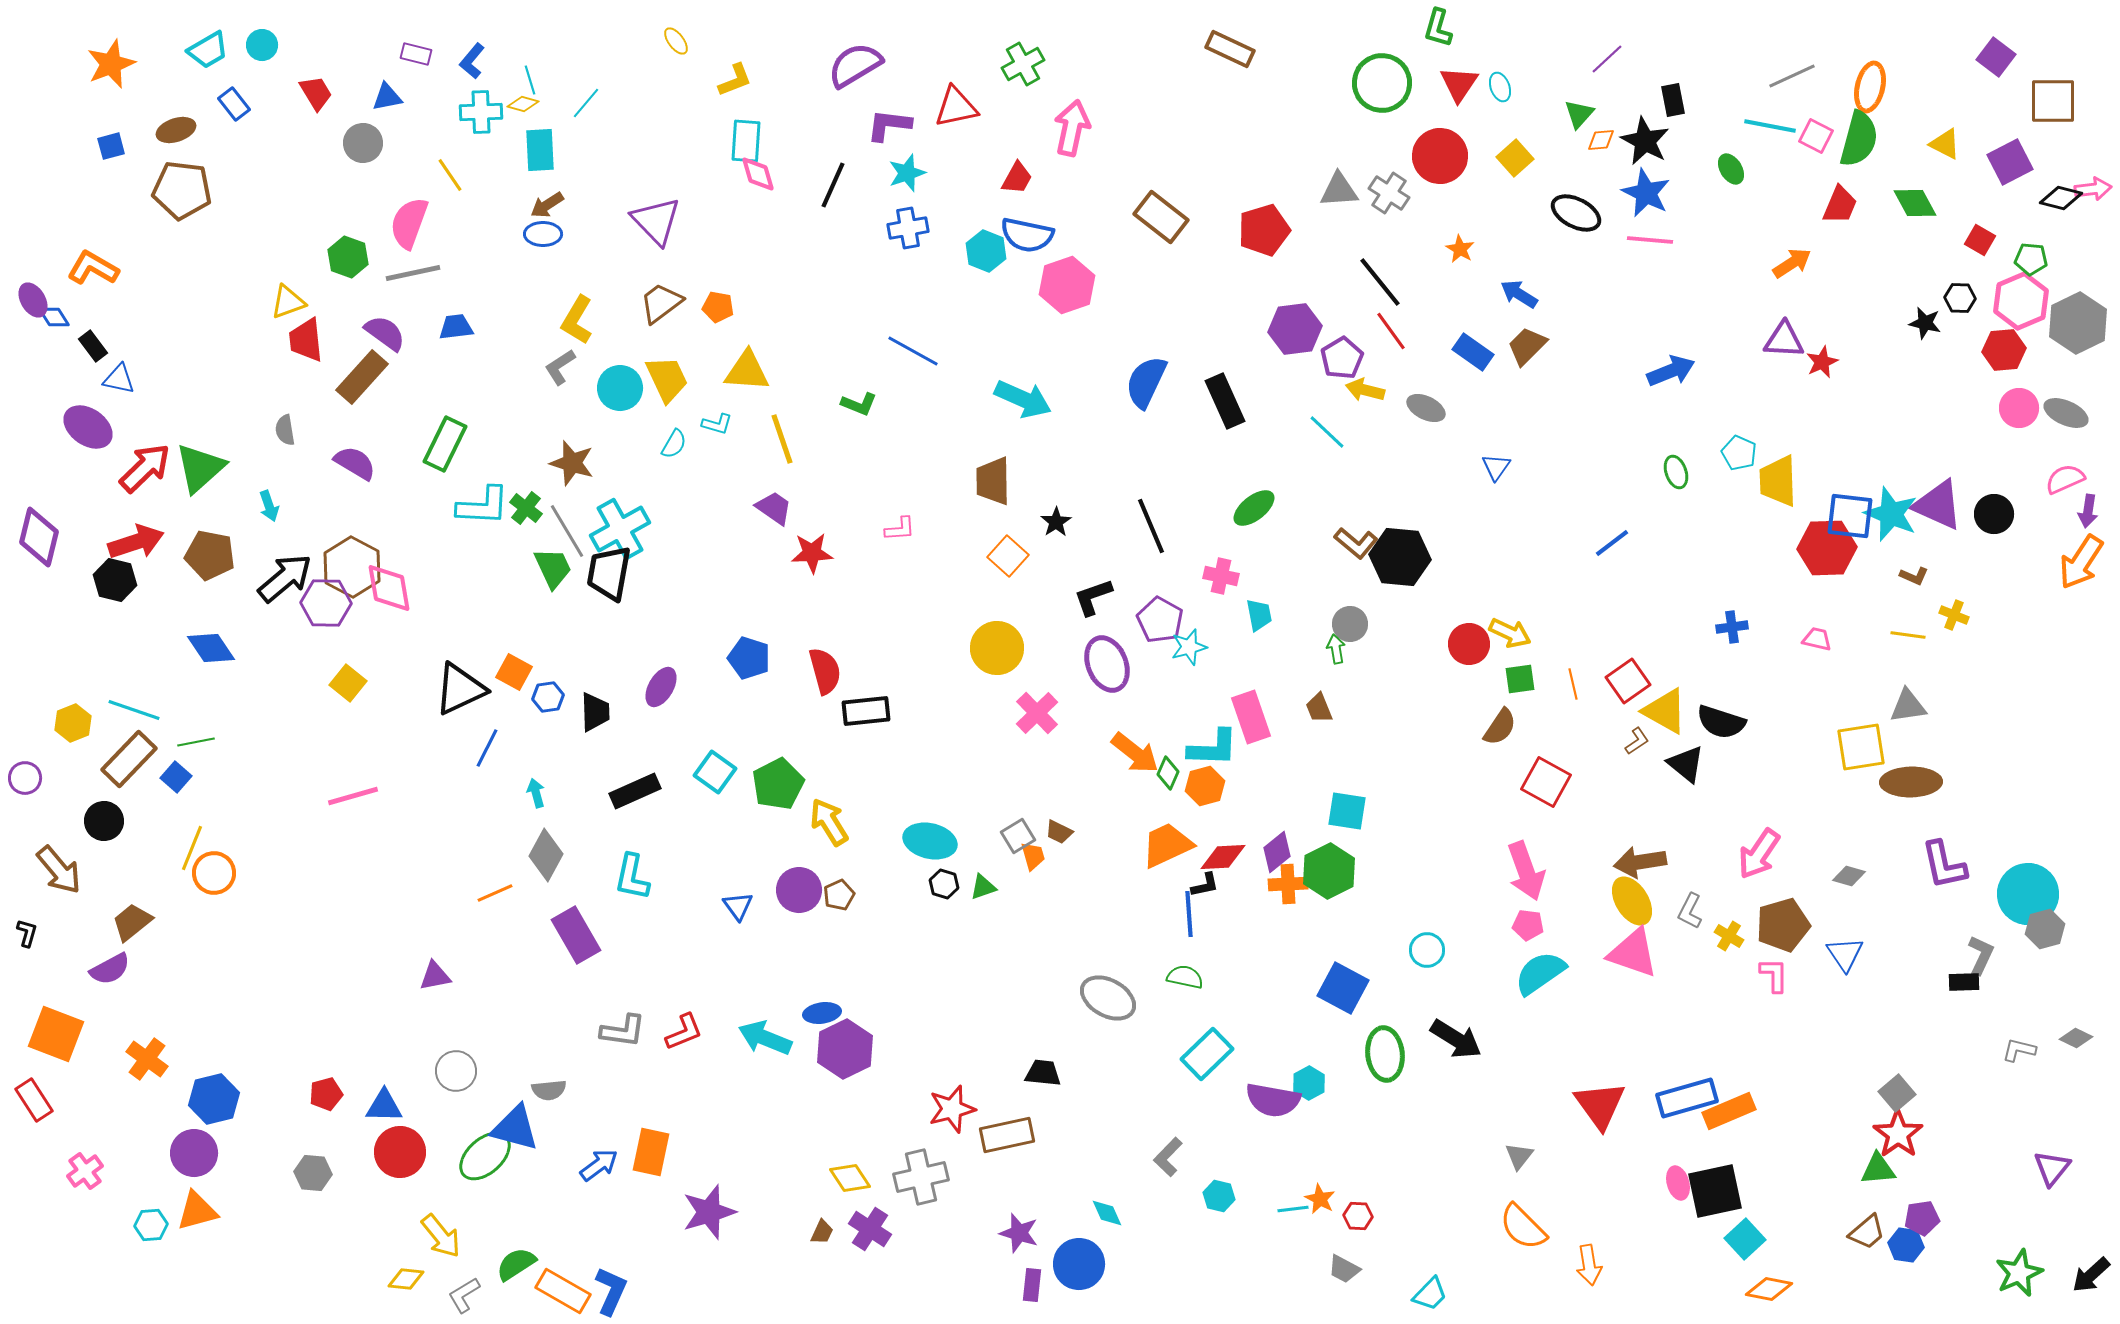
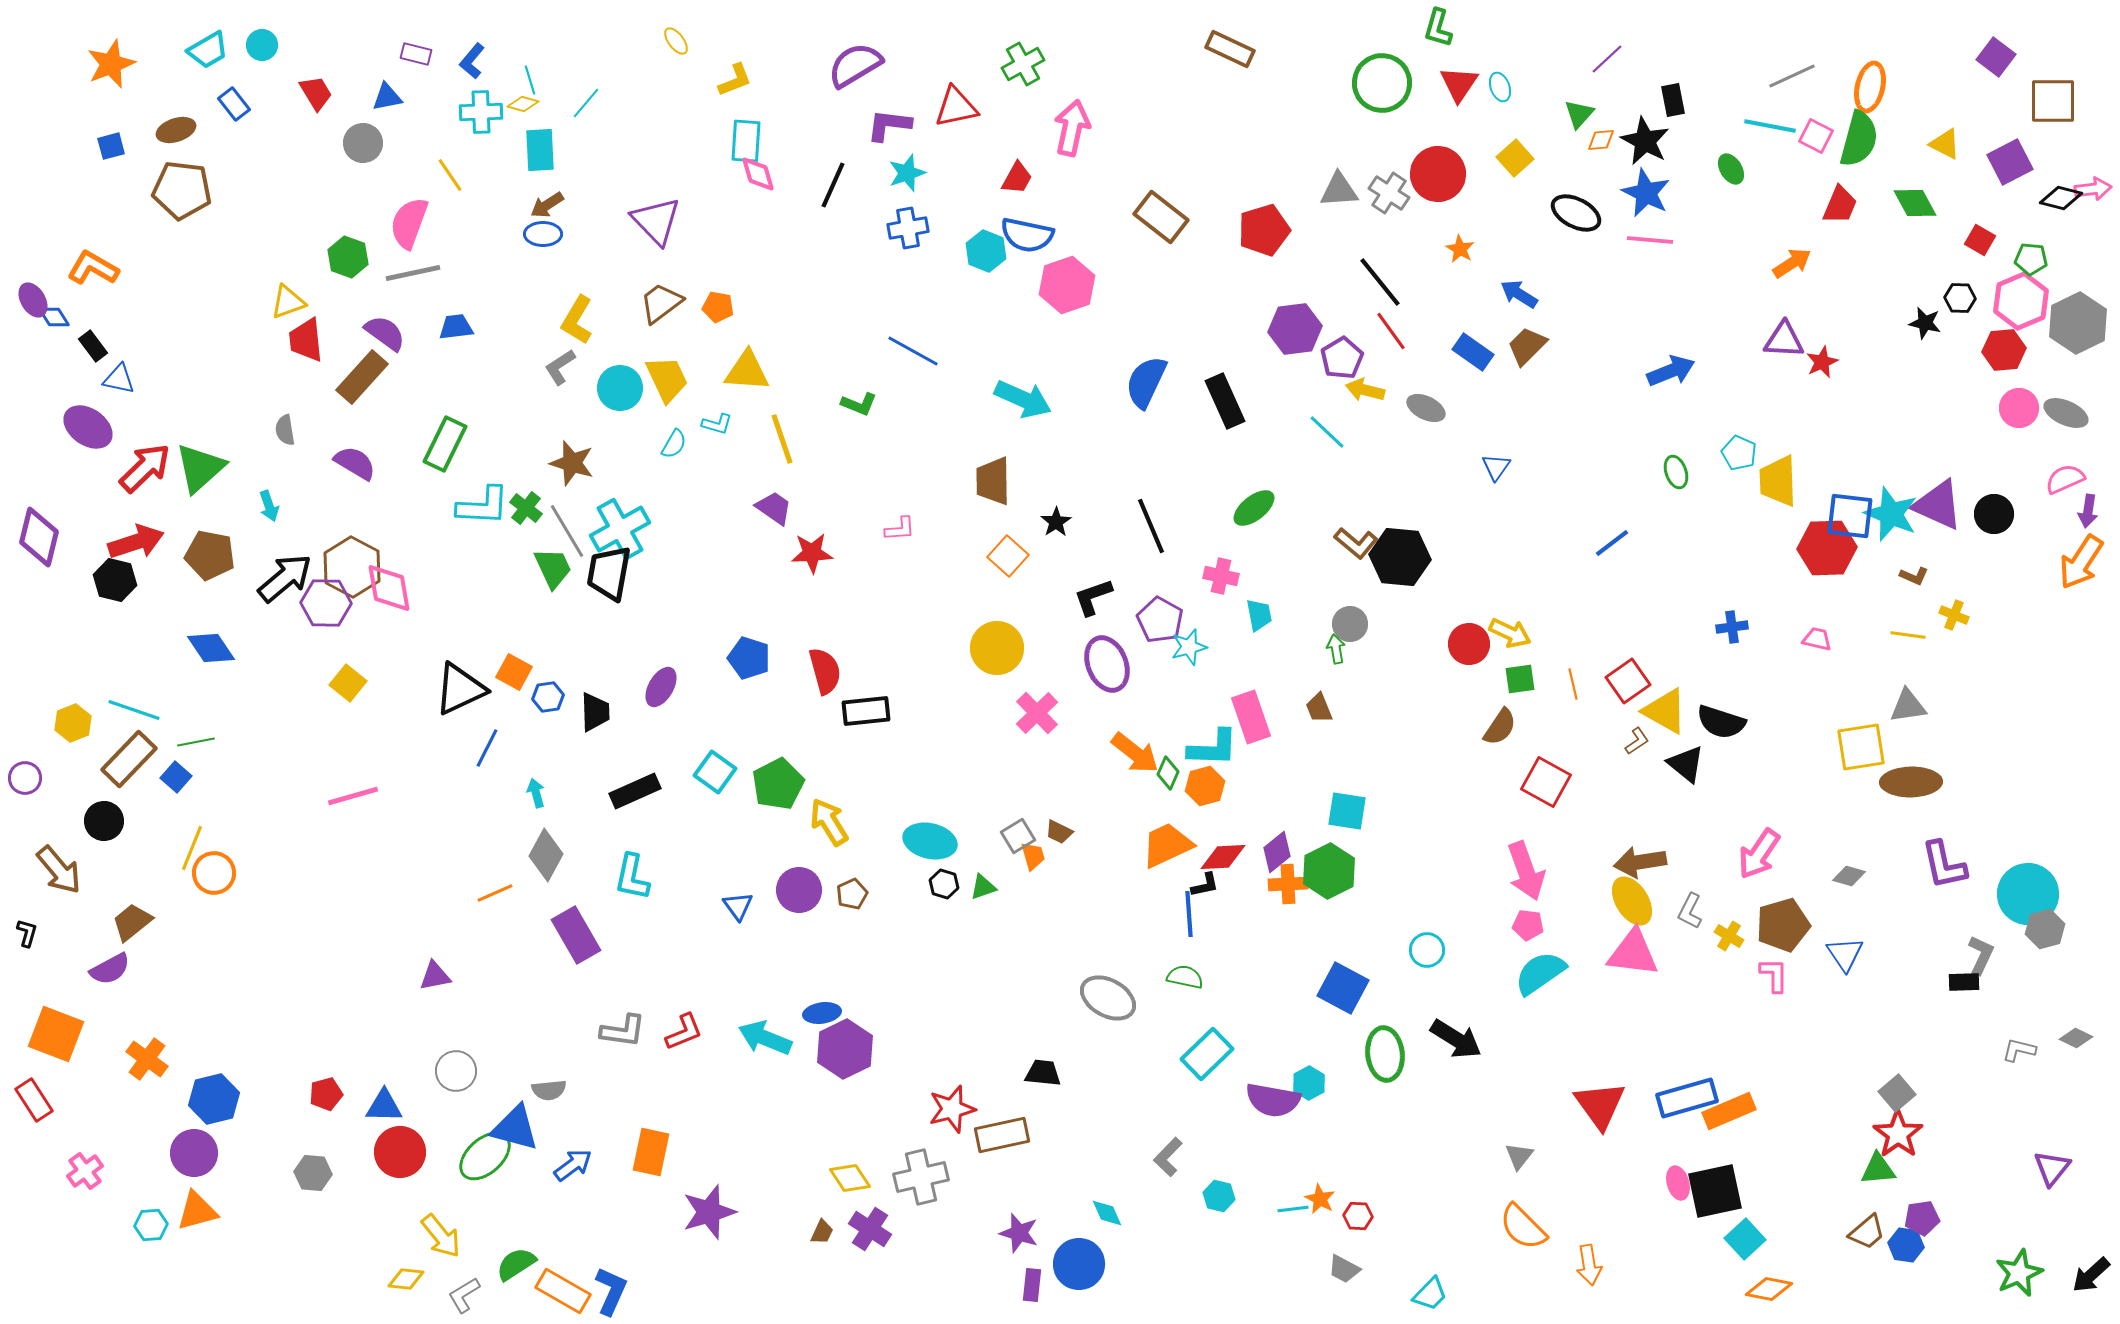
red circle at (1440, 156): moved 2 px left, 18 px down
brown pentagon at (839, 895): moved 13 px right, 1 px up
pink triangle at (1633, 953): rotated 12 degrees counterclockwise
brown rectangle at (1007, 1135): moved 5 px left
blue arrow at (599, 1165): moved 26 px left
